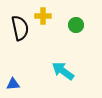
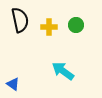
yellow cross: moved 6 px right, 11 px down
black semicircle: moved 8 px up
blue triangle: rotated 40 degrees clockwise
